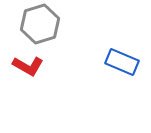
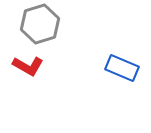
blue rectangle: moved 6 px down
